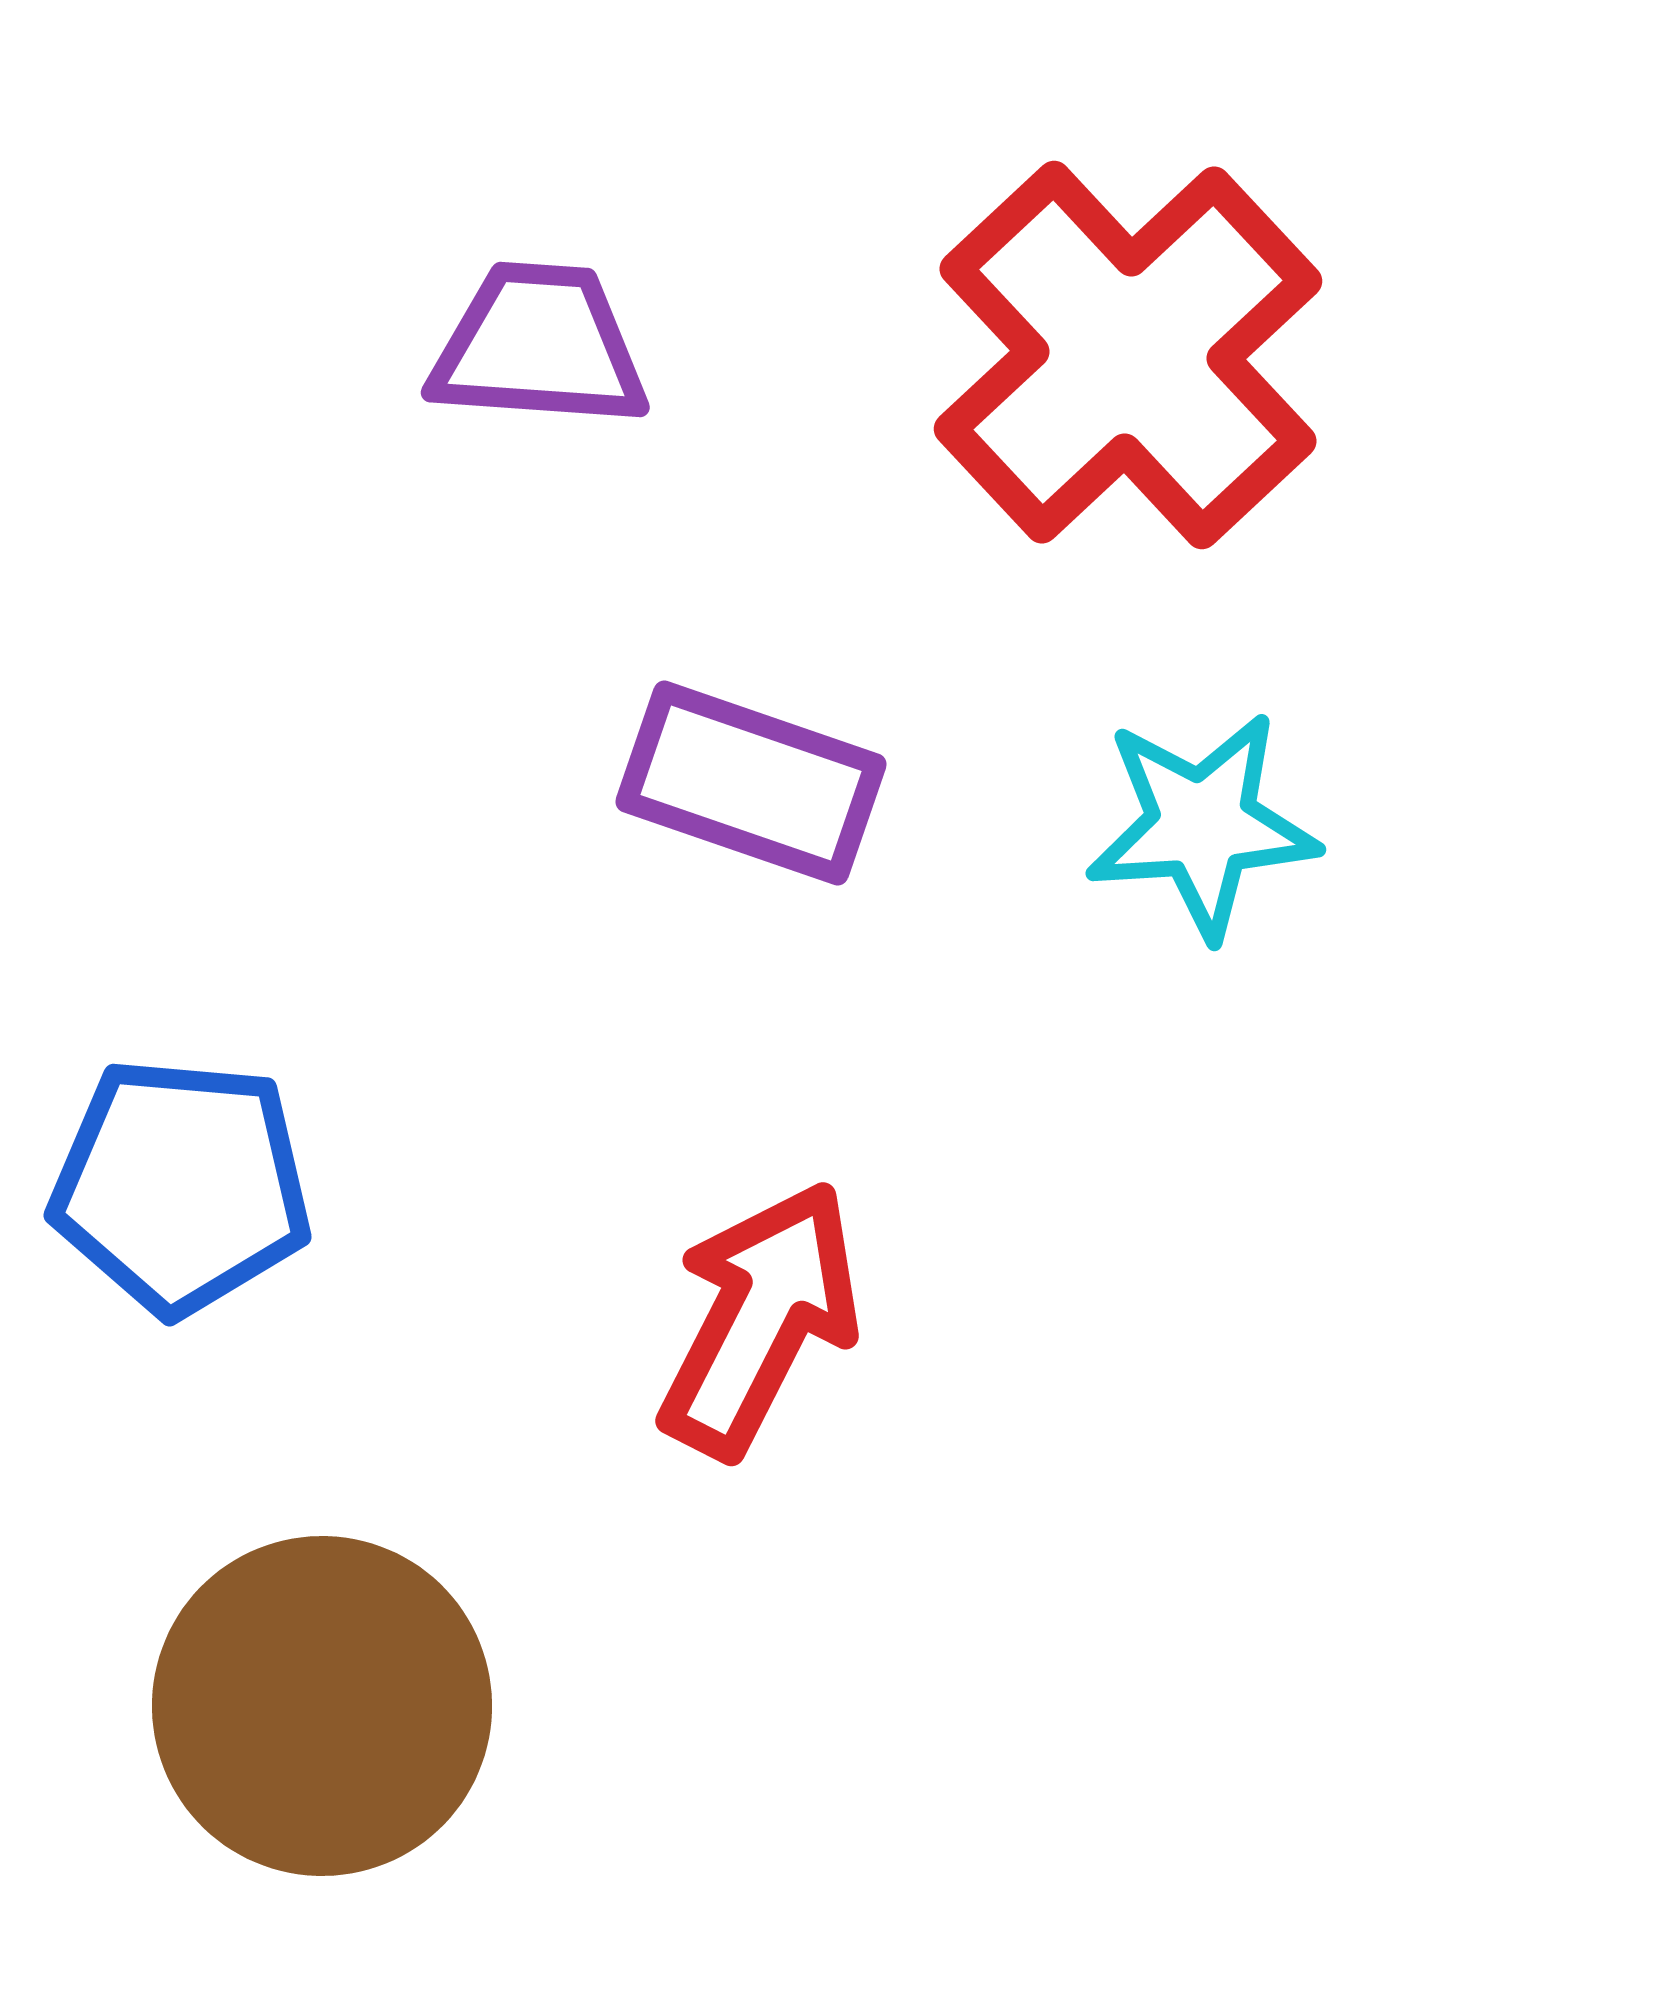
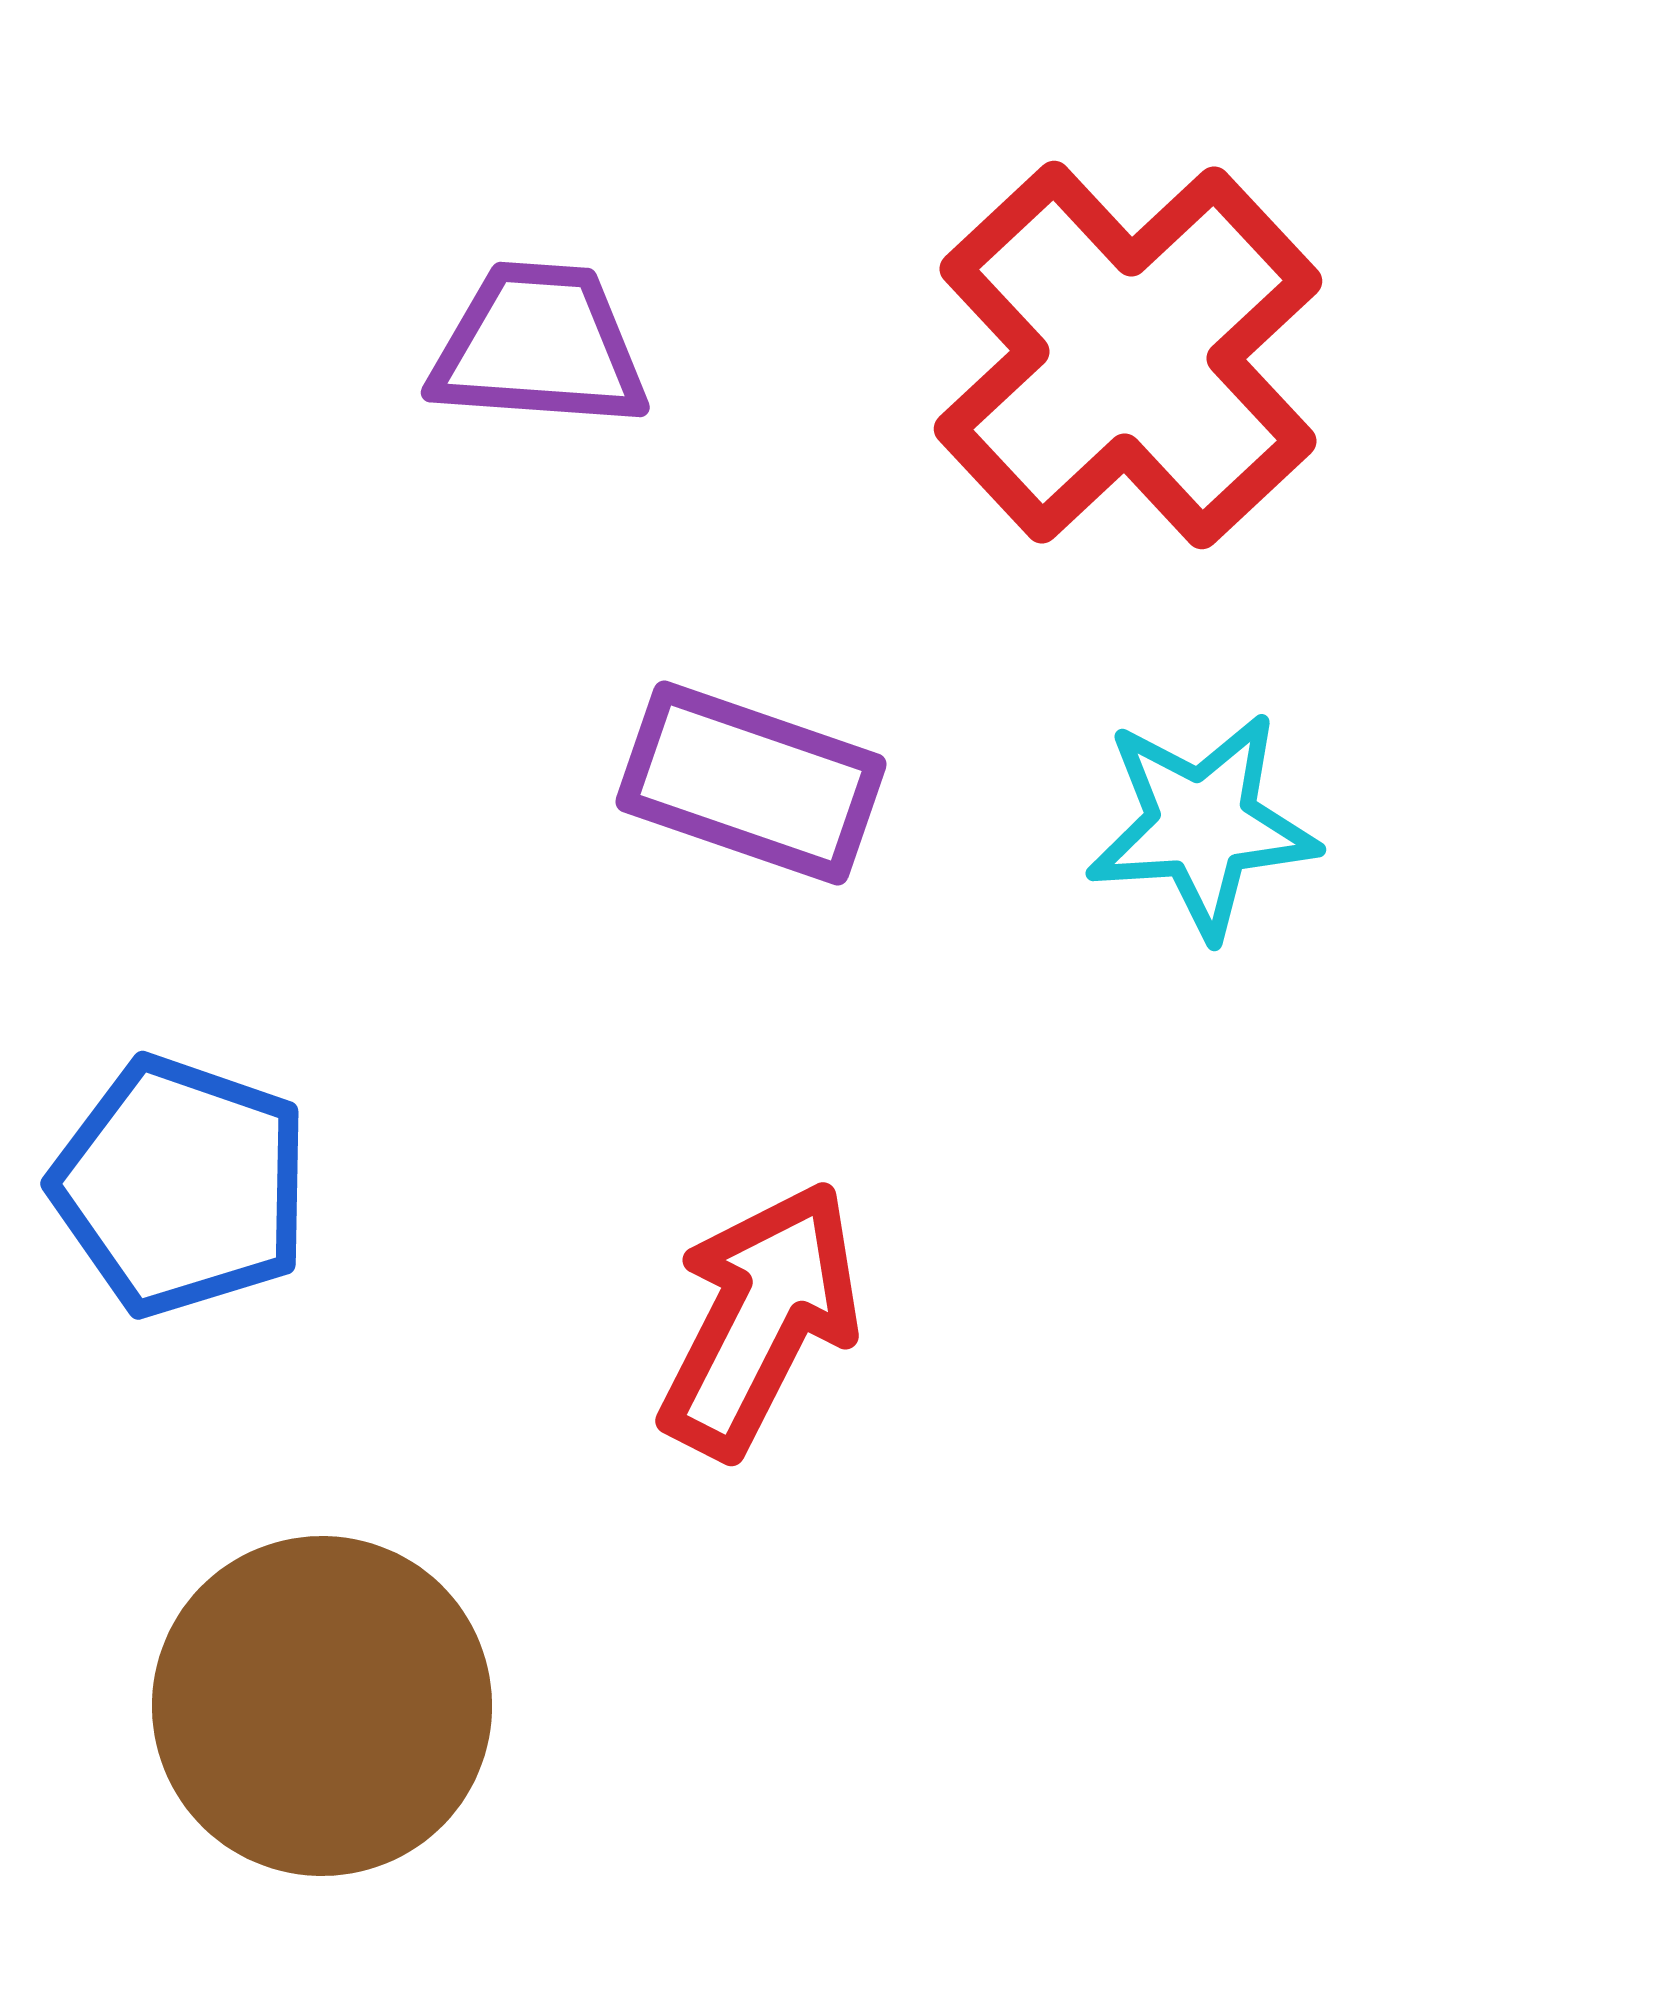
blue pentagon: rotated 14 degrees clockwise
